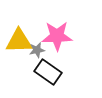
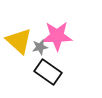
yellow triangle: rotated 44 degrees clockwise
gray star: moved 3 px right, 3 px up
